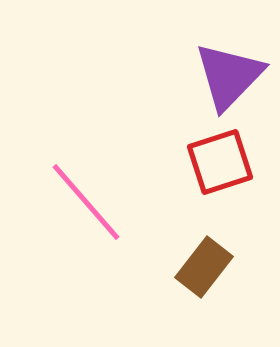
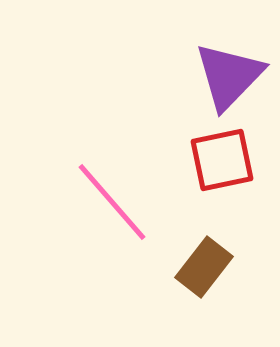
red square: moved 2 px right, 2 px up; rotated 6 degrees clockwise
pink line: moved 26 px right
